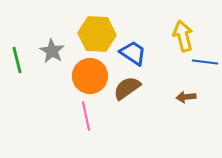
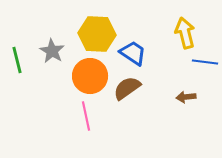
yellow arrow: moved 2 px right, 3 px up
